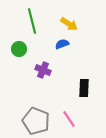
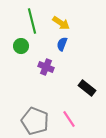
yellow arrow: moved 8 px left, 1 px up
blue semicircle: rotated 48 degrees counterclockwise
green circle: moved 2 px right, 3 px up
purple cross: moved 3 px right, 3 px up
black rectangle: moved 3 px right; rotated 54 degrees counterclockwise
gray pentagon: moved 1 px left
